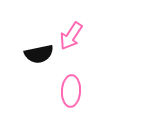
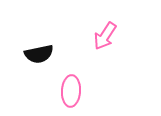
pink arrow: moved 34 px right
